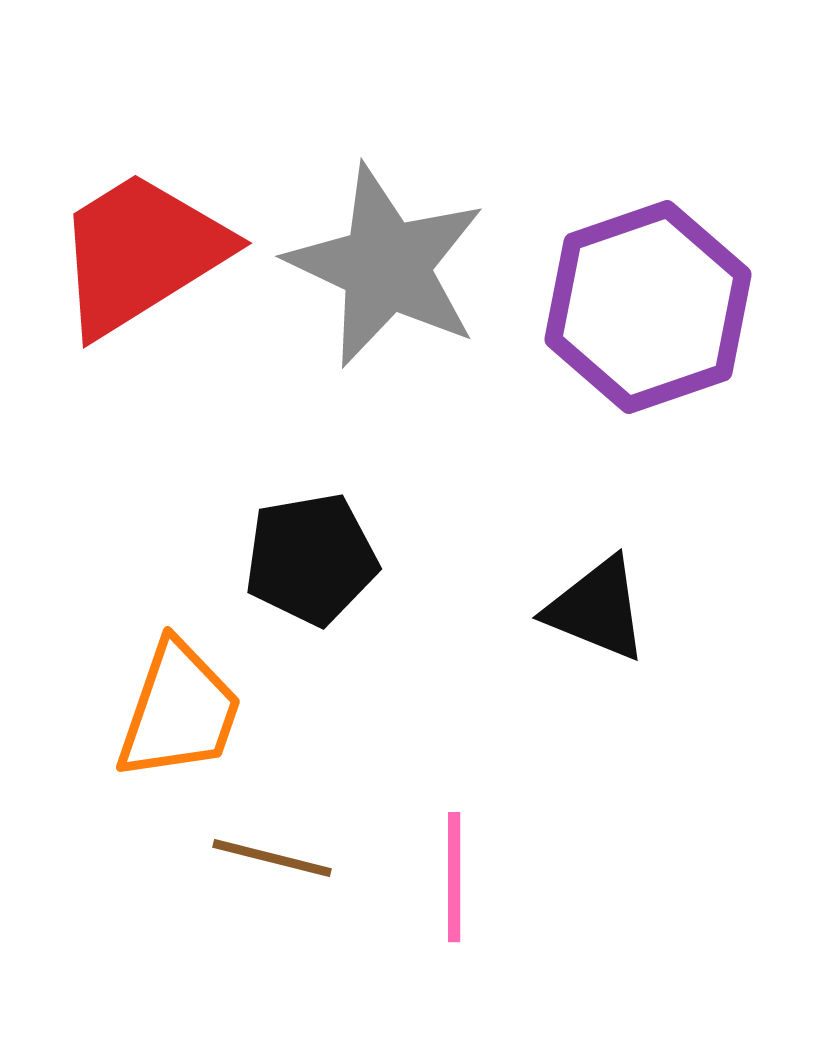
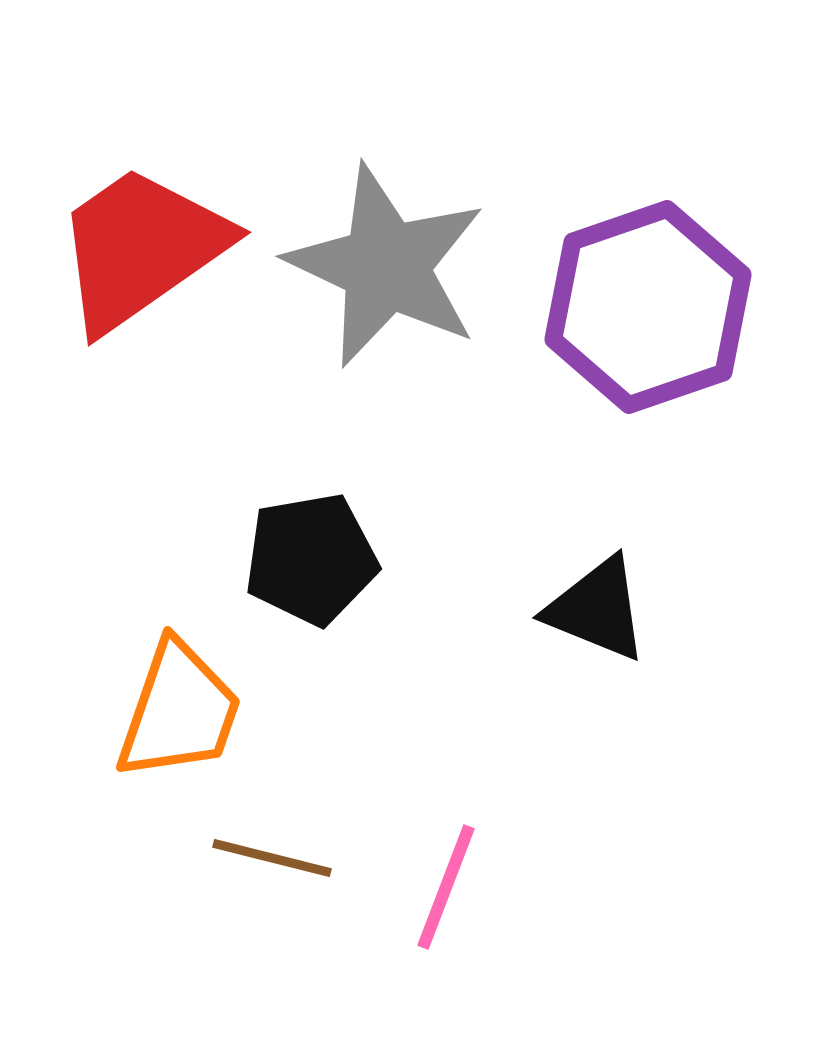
red trapezoid: moved 5 px up; rotated 3 degrees counterclockwise
pink line: moved 8 px left, 10 px down; rotated 21 degrees clockwise
